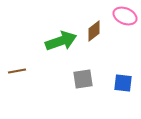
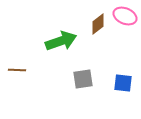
brown diamond: moved 4 px right, 7 px up
brown line: moved 1 px up; rotated 12 degrees clockwise
